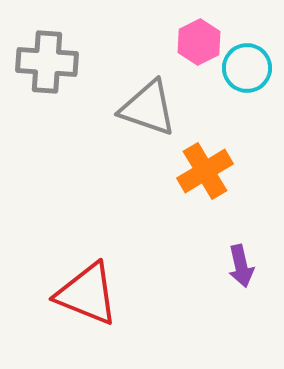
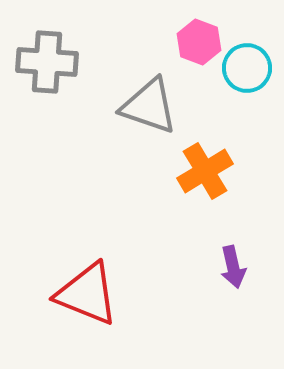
pink hexagon: rotated 12 degrees counterclockwise
gray triangle: moved 1 px right, 2 px up
purple arrow: moved 8 px left, 1 px down
